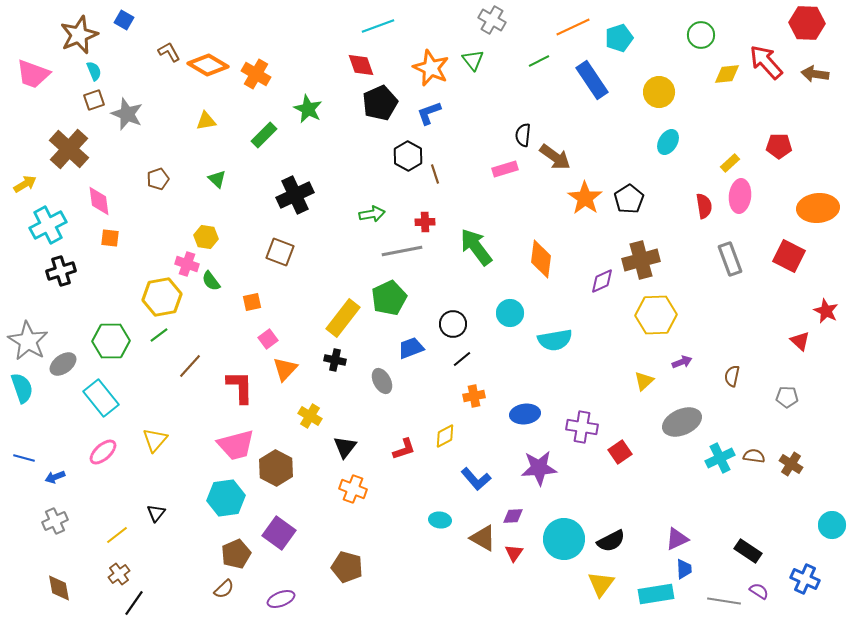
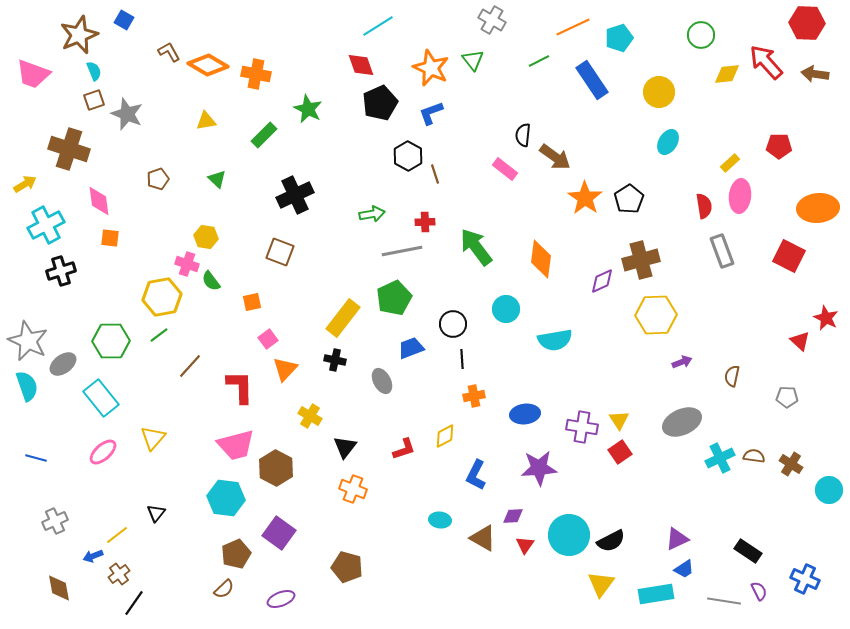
cyan line at (378, 26): rotated 12 degrees counterclockwise
orange cross at (256, 74): rotated 20 degrees counterclockwise
blue L-shape at (429, 113): moved 2 px right
brown cross at (69, 149): rotated 24 degrees counterclockwise
pink rectangle at (505, 169): rotated 55 degrees clockwise
cyan cross at (48, 225): moved 2 px left
gray rectangle at (730, 259): moved 8 px left, 8 px up
green pentagon at (389, 298): moved 5 px right
red star at (826, 311): moved 7 px down
cyan circle at (510, 313): moved 4 px left, 4 px up
gray star at (28, 341): rotated 6 degrees counterclockwise
black line at (462, 359): rotated 54 degrees counterclockwise
yellow triangle at (644, 381): moved 25 px left, 39 px down; rotated 20 degrees counterclockwise
cyan semicircle at (22, 388): moved 5 px right, 2 px up
yellow triangle at (155, 440): moved 2 px left, 2 px up
blue line at (24, 458): moved 12 px right
blue arrow at (55, 477): moved 38 px right, 79 px down
blue L-shape at (476, 479): moved 4 px up; rotated 68 degrees clockwise
cyan hexagon at (226, 498): rotated 15 degrees clockwise
cyan circle at (832, 525): moved 3 px left, 35 px up
cyan circle at (564, 539): moved 5 px right, 4 px up
red triangle at (514, 553): moved 11 px right, 8 px up
blue trapezoid at (684, 569): rotated 60 degrees clockwise
purple semicircle at (759, 591): rotated 30 degrees clockwise
